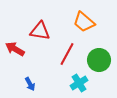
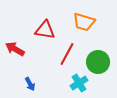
orange trapezoid: rotated 25 degrees counterclockwise
red triangle: moved 5 px right, 1 px up
green circle: moved 1 px left, 2 px down
